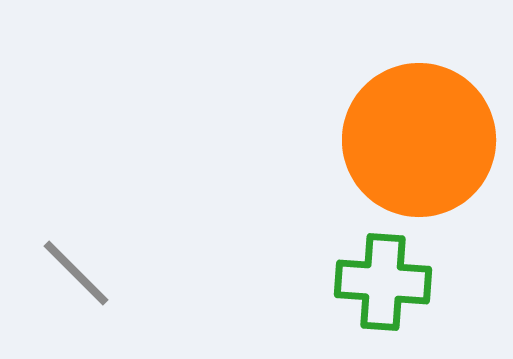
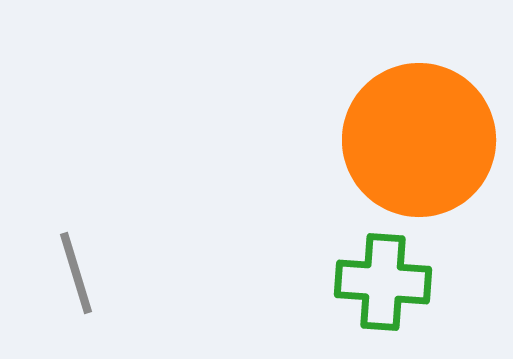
gray line: rotated 28 degrees clockwise
